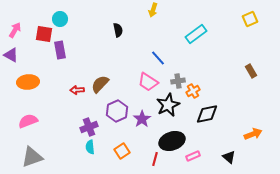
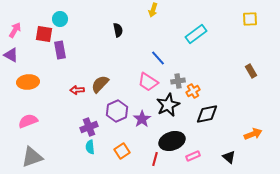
yellow square: rotated 21 degrees clockwise
